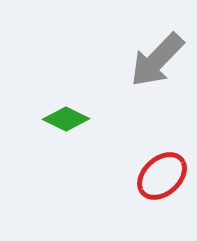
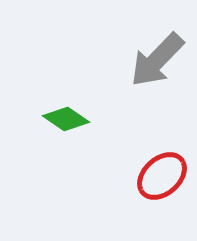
green diamond: rotated 9 degrees clockwise
